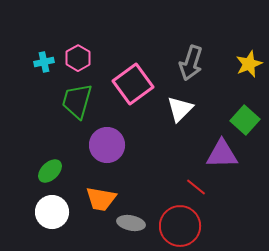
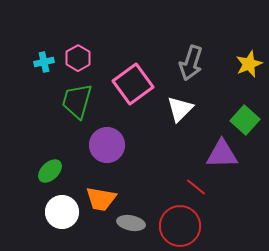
white circle: moved 10 px right
